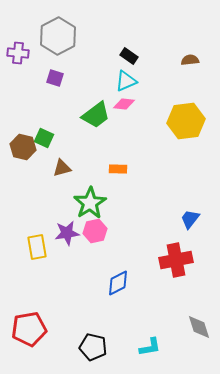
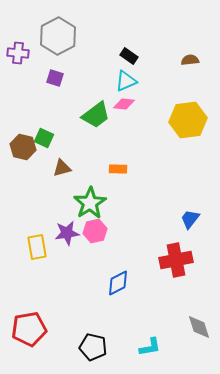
yellow hexagon: moved 2 px right, 1 px up
